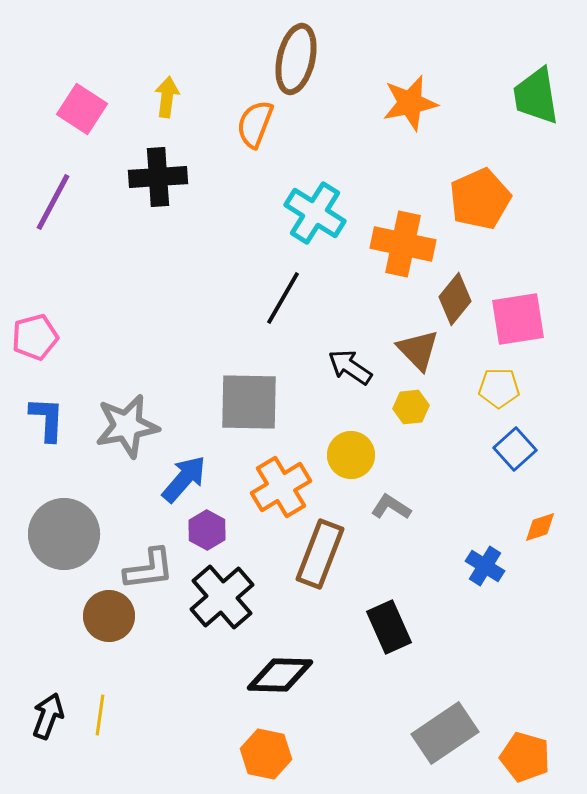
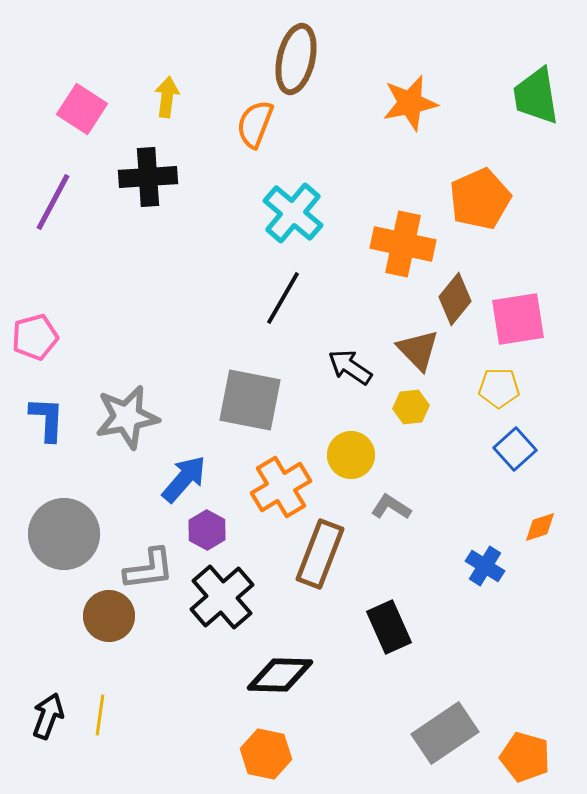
black cross at (158, 177): moved 10 px left
cyan cross at (315, 213): moved 22 px left; rotated 8 degrees clockwise
gray square at (249, 402): moved 1 px right, 2 px up; rotated 10 degrees clockwise
gray star at (127, 426): moved 9 px up
